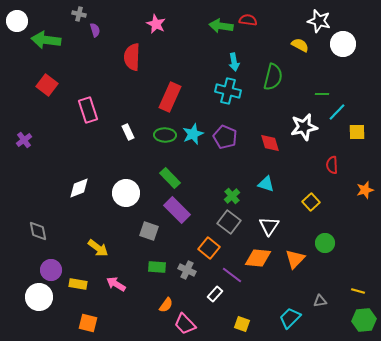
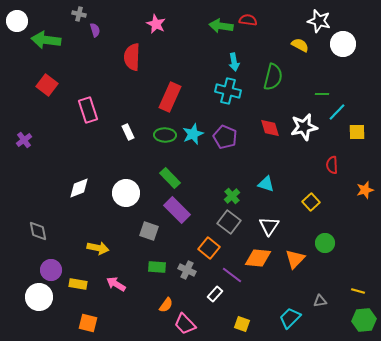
red diamond at (270, 143): moved 15 px up
yellow arrow at (98, 248): rotated 25 degrees counterclockwise
